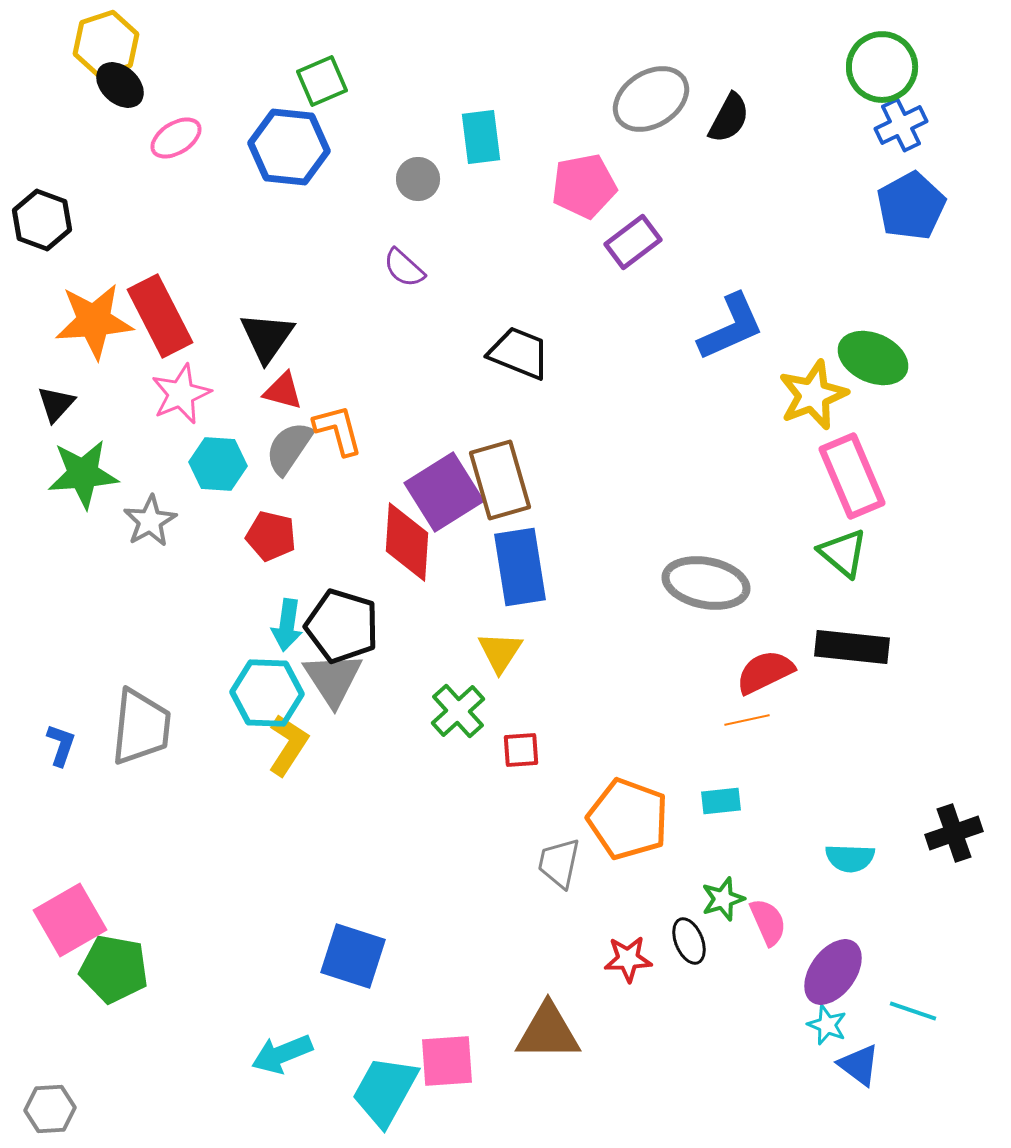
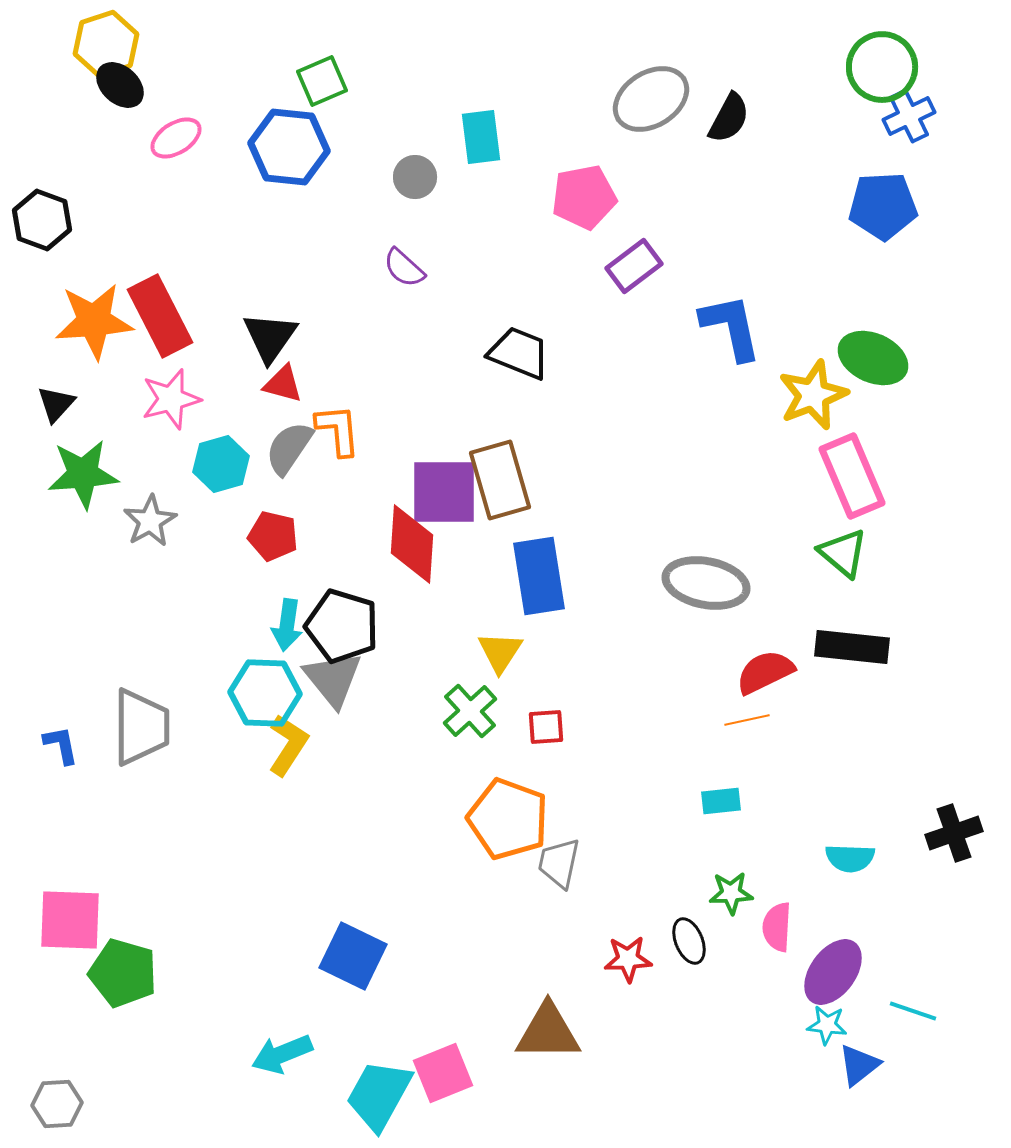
blue cross at (901, 125): moved 8 px right, 9 px up
gray circle at (418, 179): moved 3 px left, 2 px up
pink pentagon at (584, 186): moved 11 px down
blue pentagon at (911, 206): moved 28 px left; rotated 26 degrees clockwise
purple rectangle at (633, 242): moved 1 px right, 24 px down
blue L-shape at (731, 327): rotated 78 degrees counterclockwise
black triangle at (267, 337): moved 3 px right
red triangle at (283, 391): moved 7 px up
pink star at (181, 394): moved 10 px left, 5 px down; rotated 8 degrees clockwise
orange L-shape at (338, 430): rotated 10 degrees clockwise
cyan hexagon at (218, 464): moved 3 px right; rotated 20 degrees counterclockwise
purple square at (444, 492): rotated 32 degrees clockwise
red pentagon at (271, 536): moved 2 px right
red diamond at (407, 542): moved 5 px right, 2 px down
blue rectangle at (520, 567): moved 19 px right, 9 px down
gray triangle at (333, 679): rotated 6 degrees counterclockwise
cyan hexagon at (267, 693): moved 2 px left
green cross at (458, 711): moved 12 px right
gray trapezoid at (141, 727): rotated 6 degrees counterclockwise
blue L-shape at (61, 745): rotated 30 degrees counterclockwise
red square at (521, 750): moved 25 px right, 23 px up
orange pentagon at (628, 819): moved 120 px left
green star at (723, 899): moved 8 px right, 6 px up; rotated 15 degrees clockwise
pink square at (70, 920): rotated 32 degrees clockwise
pink semicircle at (768, 922): moved 9 px right, 5 px down; rotated 153 degrees counterclockwise
blue square at (353, 956): rotated 8 degrees clockwise
green pentagon at (114, 969): moved 9 px right, 4 px down; rotated 6 degrees clockwise
cyan star at (827, 1025): rotated 15 degrees counterclockwise
pink square at (447, 1061): moved 4 px left, 12 px down; rotated 18 degrees counterclockwise
blue triangle at (859, 1065): rotated 45 degrees clockwise
cyan trapezoid at (385, 1091): moved 6 px left, 4 px down
gray hexagon at (50, 1109): moved 7 px right, 5 px up
